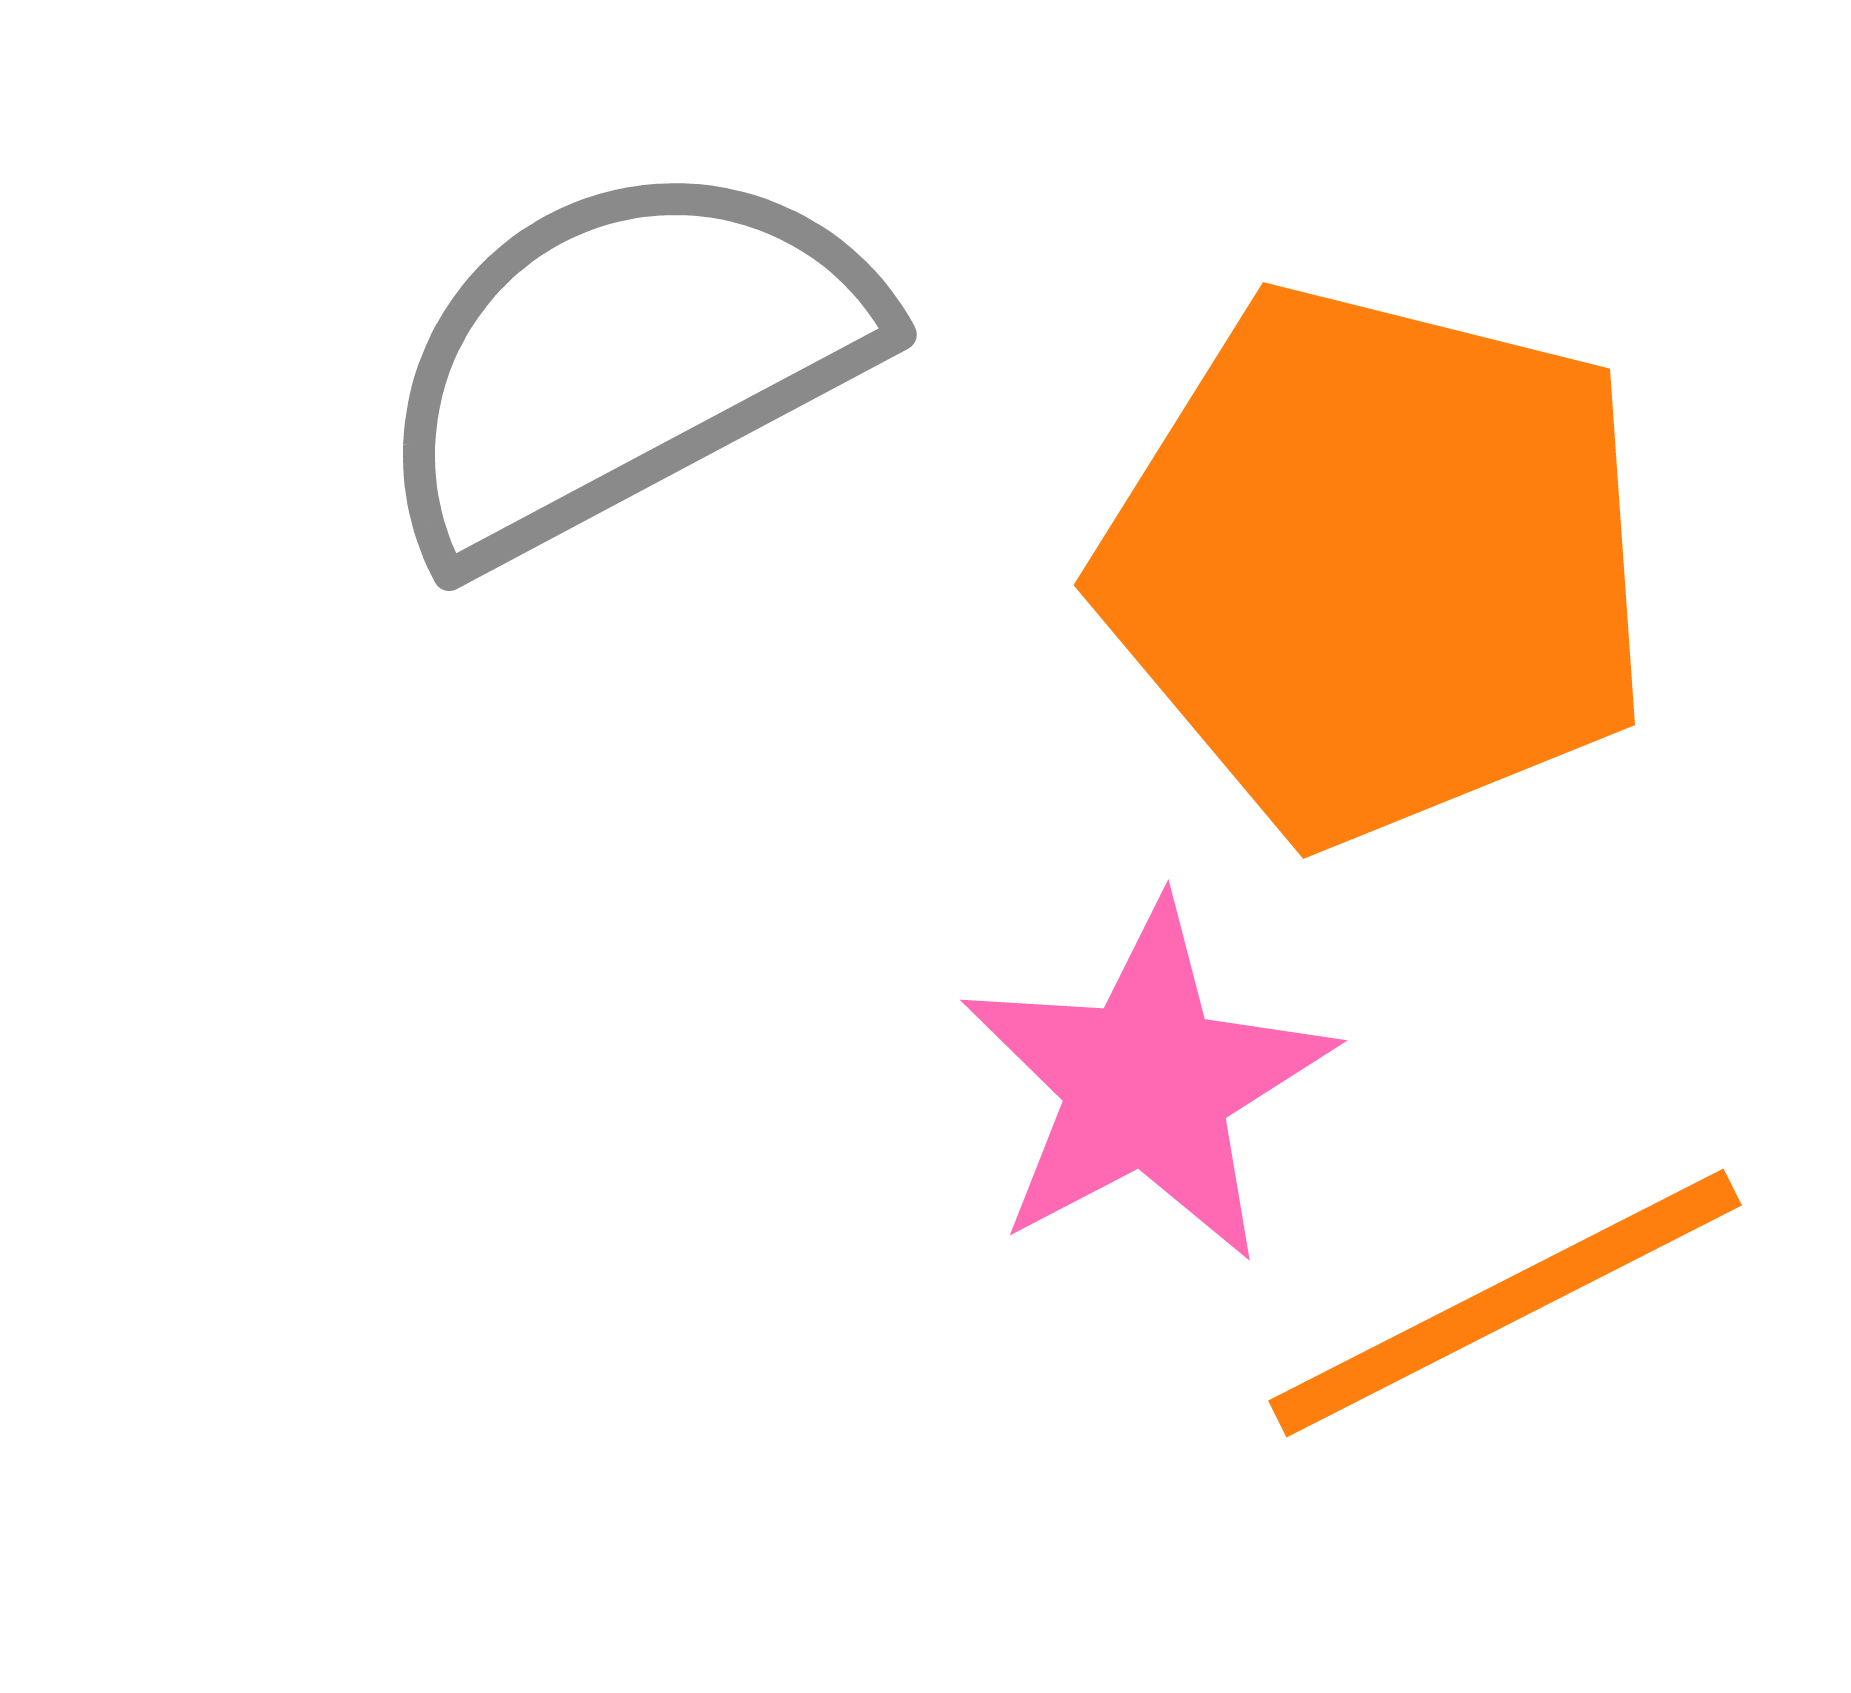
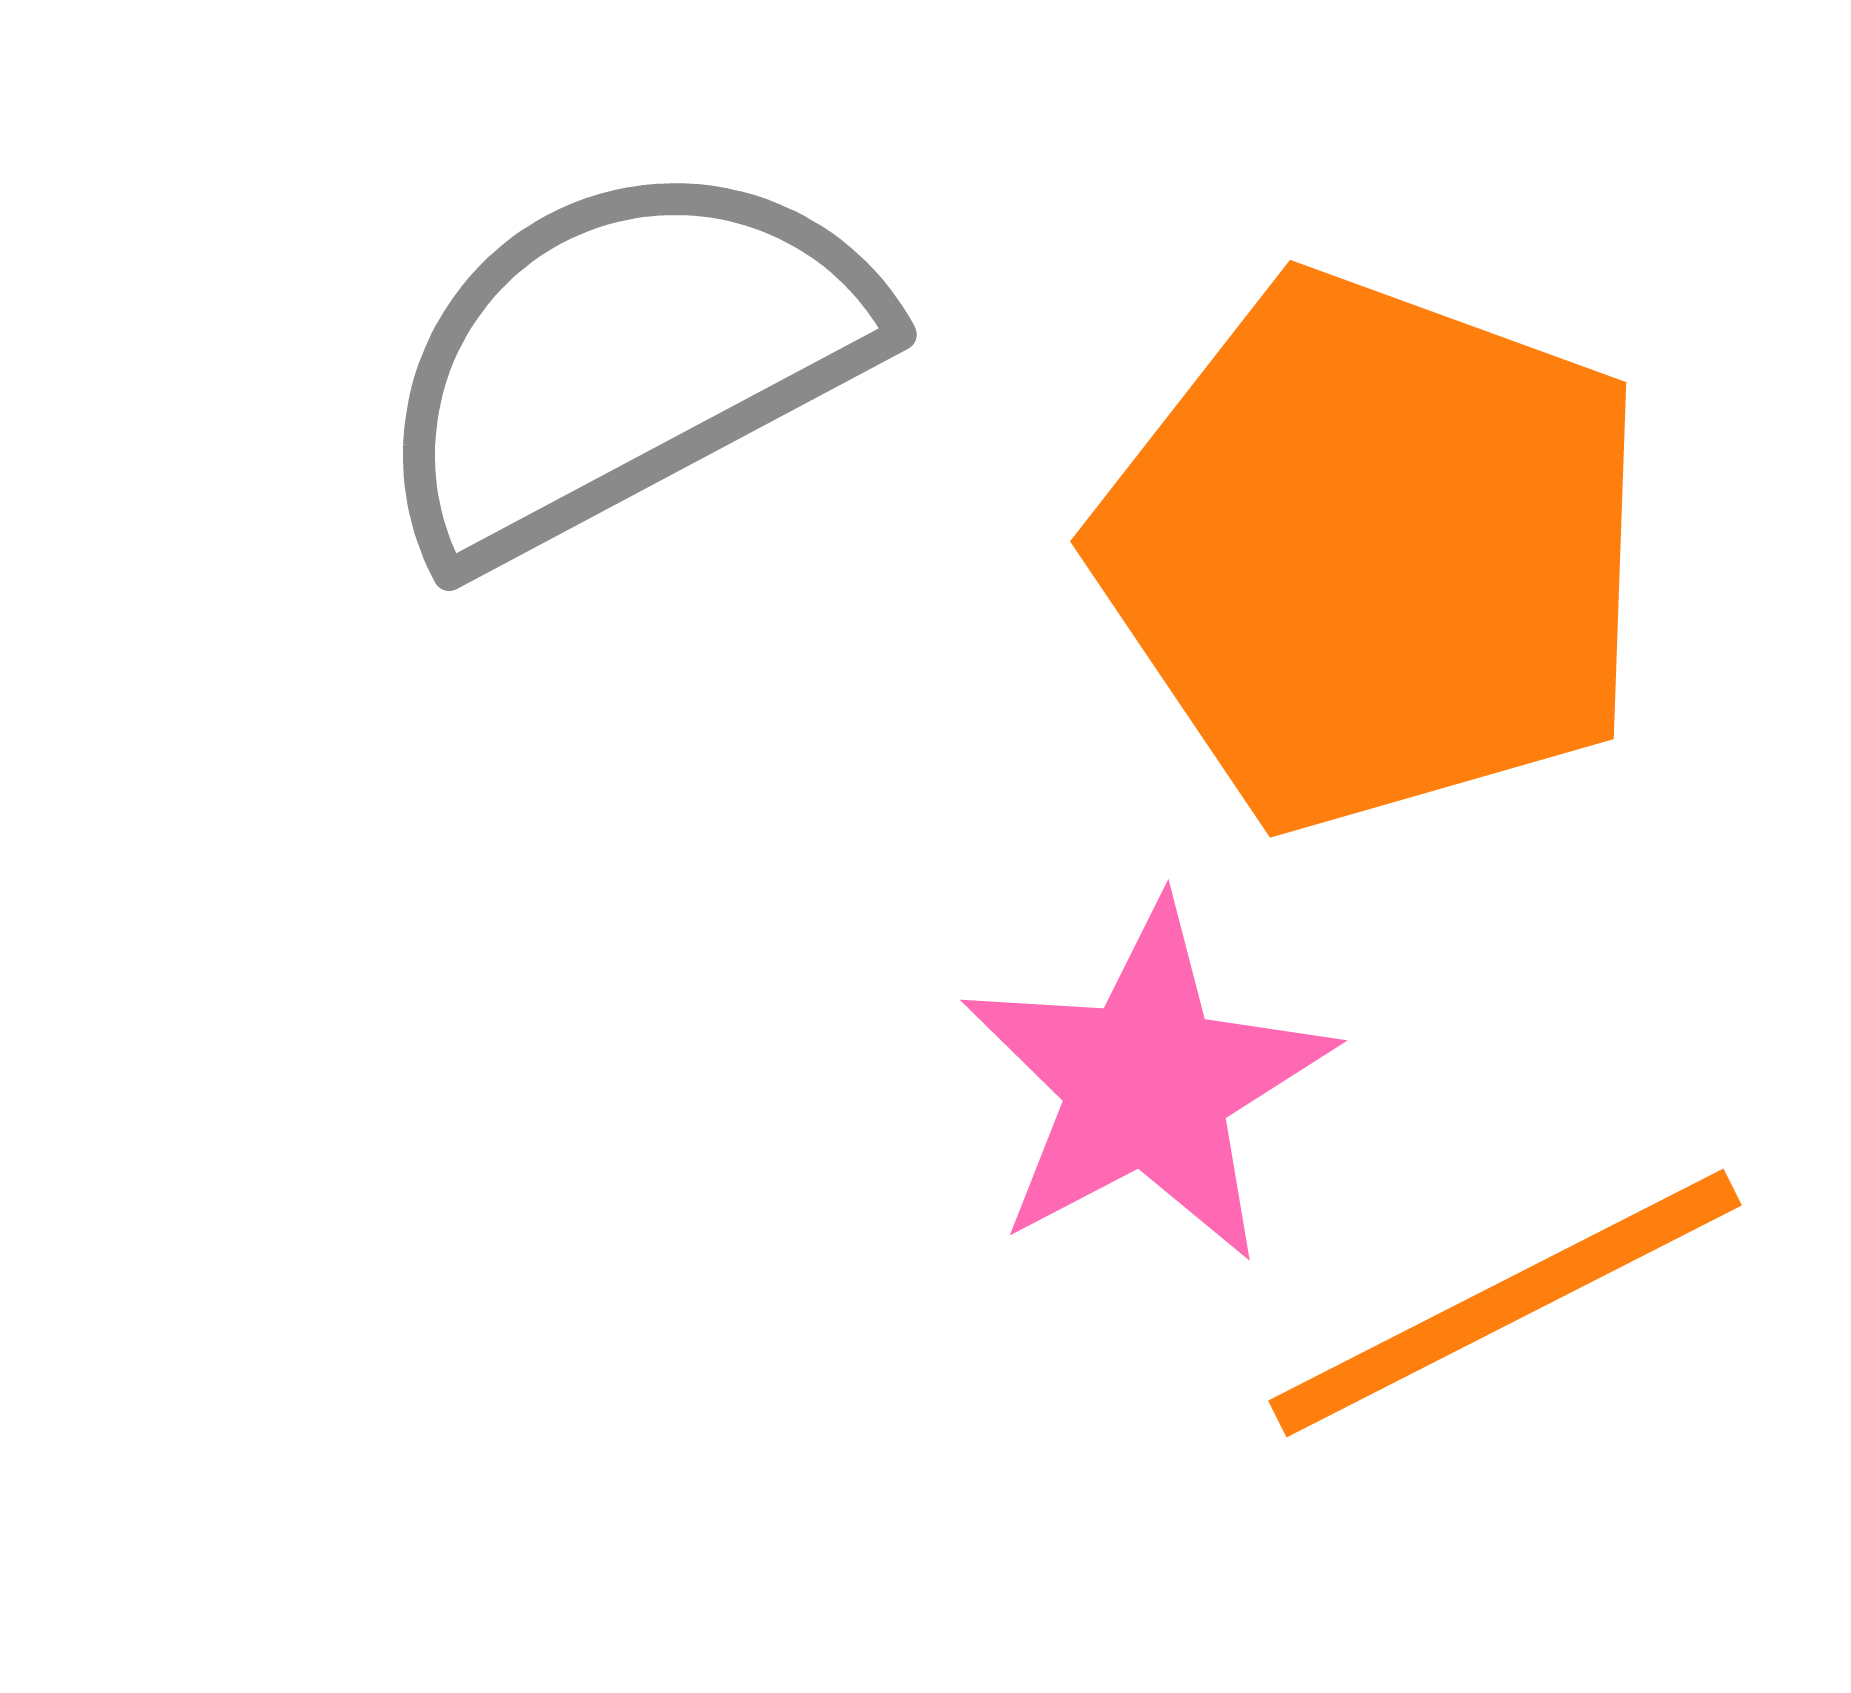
orange pentagon: moved 3 px left, 12 px up; rotated 6 degrees clockwise
